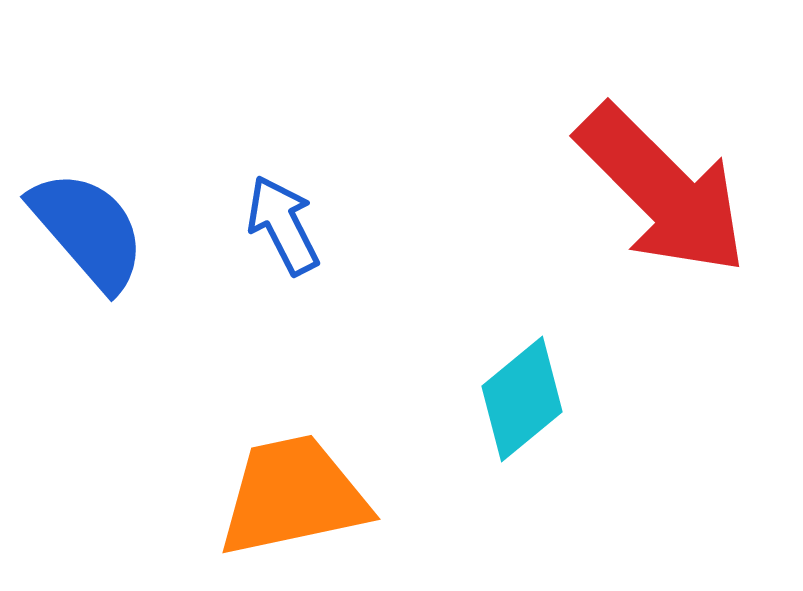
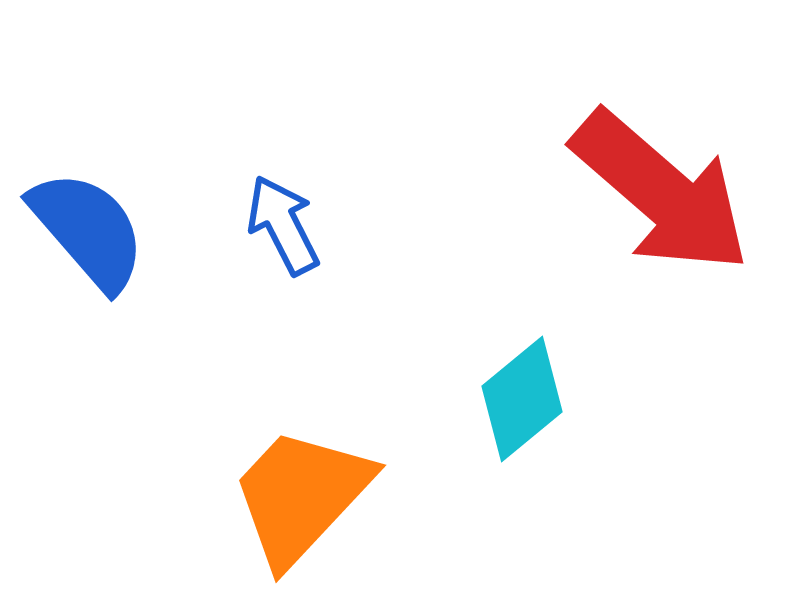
red arrow: moved 1 px left, 2 px down; rotated 4 degrees counterclockwise
orange trapezoid: moved 8 px right; rotated 35 degrees counterclockwise
